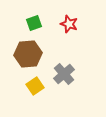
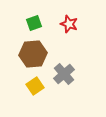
brown hexagon: moved 5 px right
